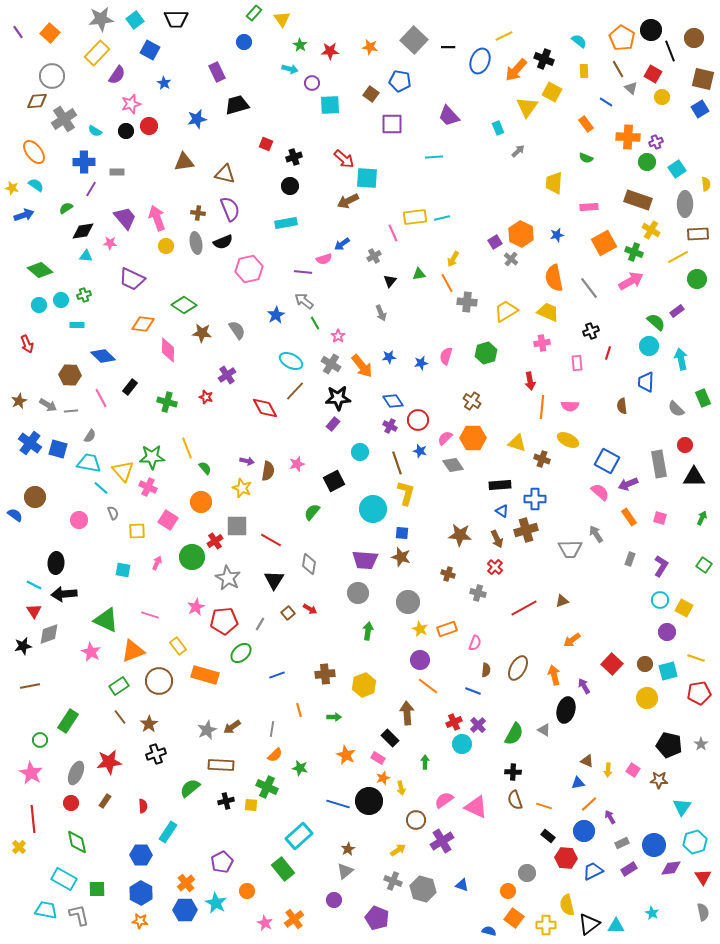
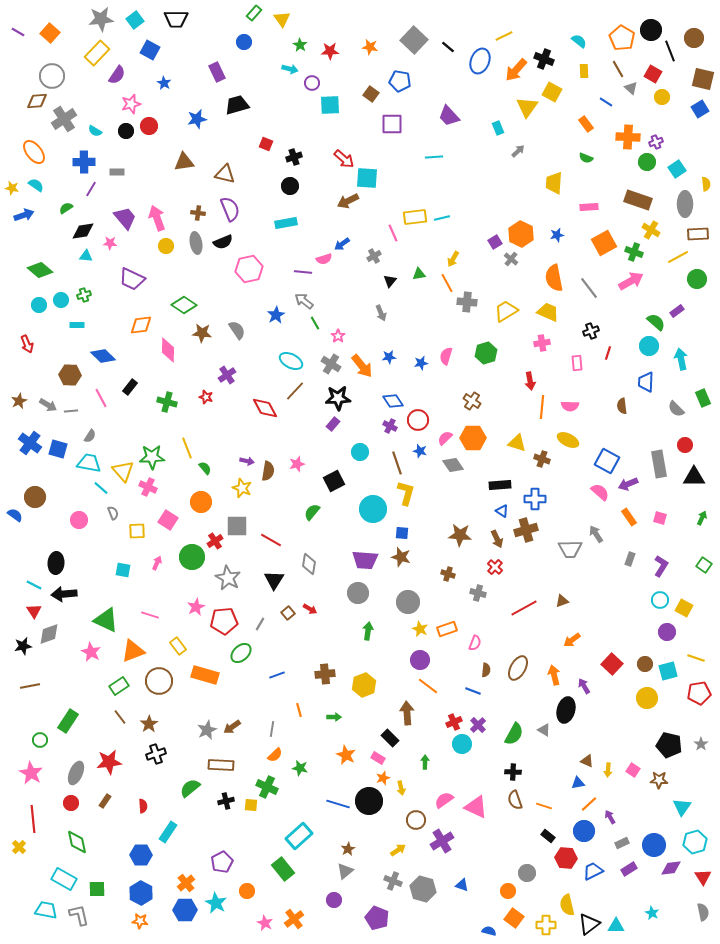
purple line at (18, 32): rotated 24 degrees counterclockwise
black line at (448, 47): rotated 40 degrees clockwise
orange diamond at (143, 324): moved 2 px left, 1 px down; rotated 15 degrees counterclockwise
